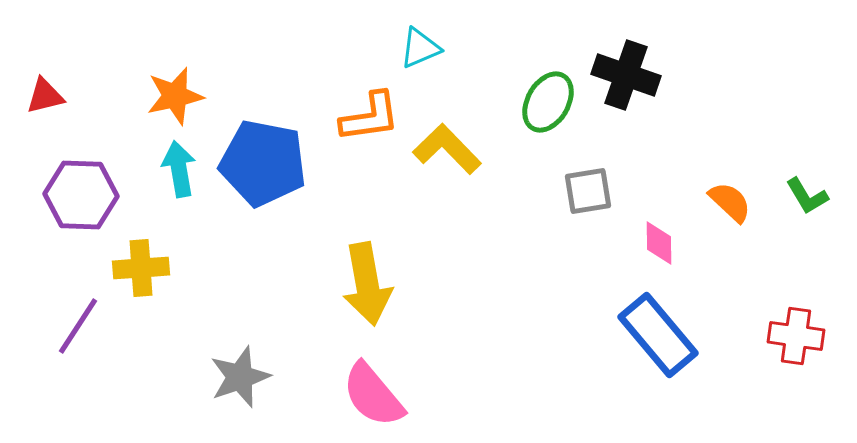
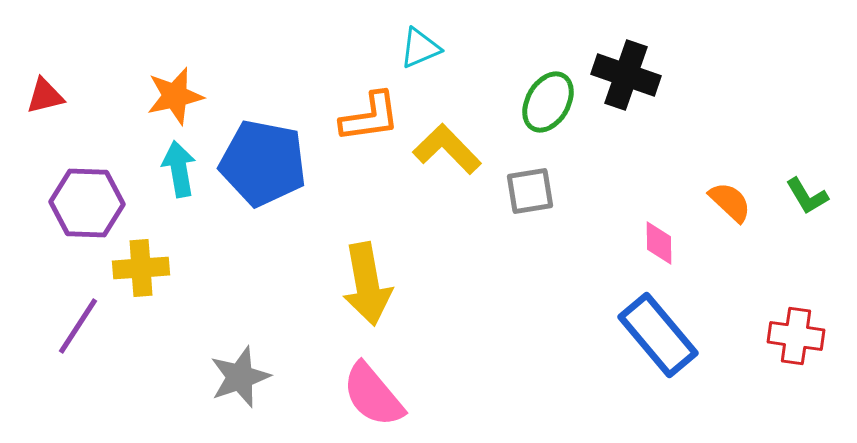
gray square: moved 58 px left
purple hexagon: moved 6 px right, 8 px down
